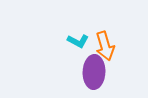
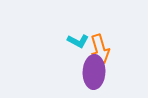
orange arrow: moved 5 px left, 3 px down
